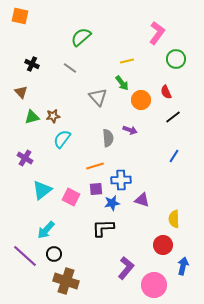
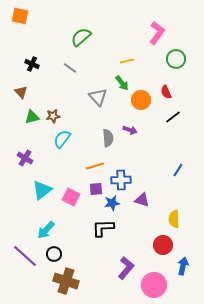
blue line: moved 4 px right, 14 px down
